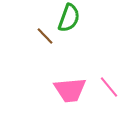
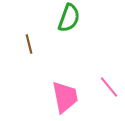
brown line: moved 16 px left, 8 px down; rotated 30 degrees clockwise
pink trapezoid: moved 5 px left, 7 px down; rotated 96 degrees counterclockwise
